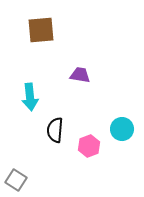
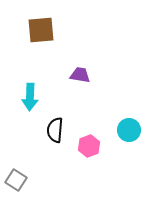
cyan arrow: rotated 8 degrees clockwise
cyan circle: moved 7 px right, 1 px down
